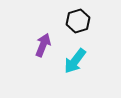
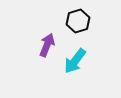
purple arrow: moved 4 px right
